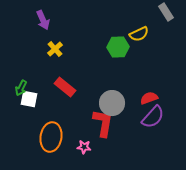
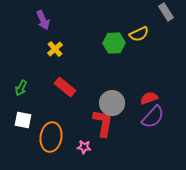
green hexagon: moved 4 px left, 4 px up
white square: moved 6 px left, 21 px down
